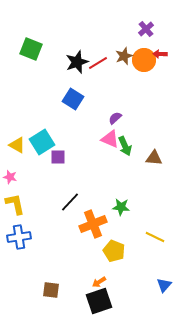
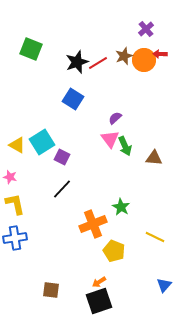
pink triangle: rotated 30 degrees clockwise
purple square: moved 4 px right; rotated 28 degrees clockwise
black line: moved 8 px left, 13 px up
green star: rotated 24 degrees clockwise
blue cross: moved 4 px left, 1 px down
